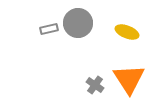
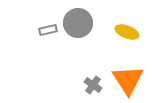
gray rectangle: moved 1 px left, 1 px down
orange triangle: moved 1 px left, 1 px down
gray cross: moved 2 px left
